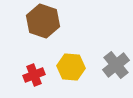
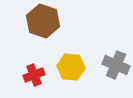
gray cross: rotated 28 degrees counterclockwise
